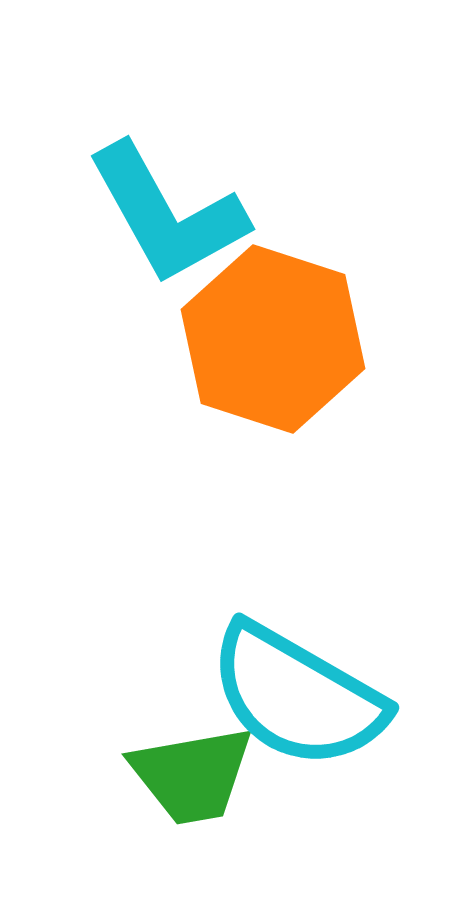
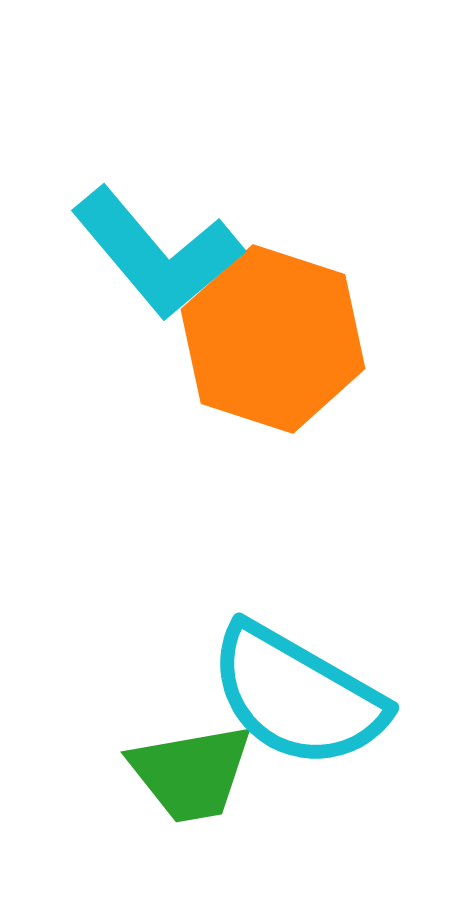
cyan L-shape: moved 10 px left, 39 px down; rotated 11 degrees counterclockwise
green trapezoid: moved 1 px left, 2 px up
